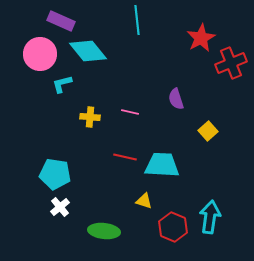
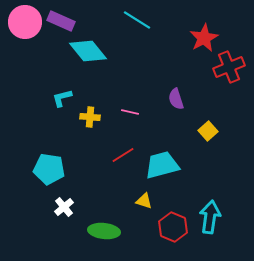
cyan line: rotated 52 degrees counterclockwise
red star: moved 3 px right
pink circle: moved 15 px left, 32 px up
red cross: moved 2 px left, 4 px down
cyan L-shape: moved 14 px down
red line: moved 2 px left, 2 px up; rotated 45 degrees counterclockwise
cyan trapezoid: rotated 18 degrees counterclockwise
cyan pentagon: moved 6 px left, 5 px up
white cross: moved 4 px right
